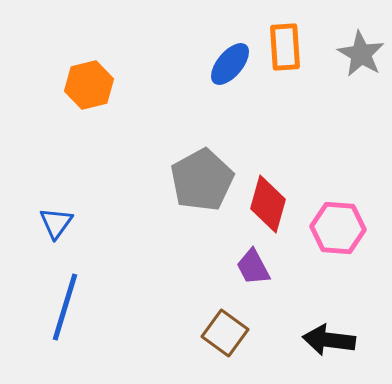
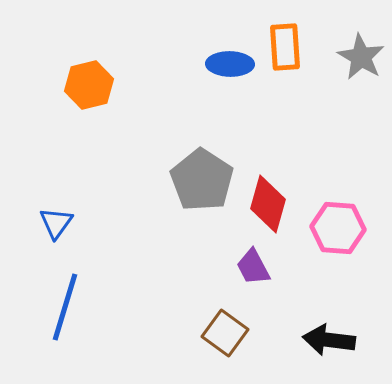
gray star: moved 3 px down
blue ellipse: rotated 51 degrees clockwise
gray pentagon: rotated 10 degrees counterclockwise
